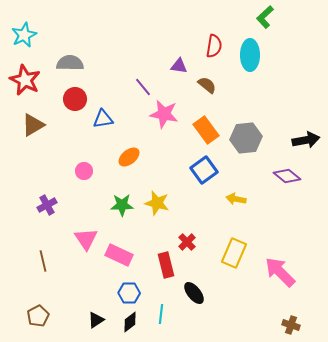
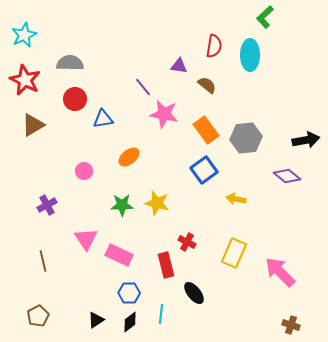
red cross: rotated 18 degrees counterclockwise
